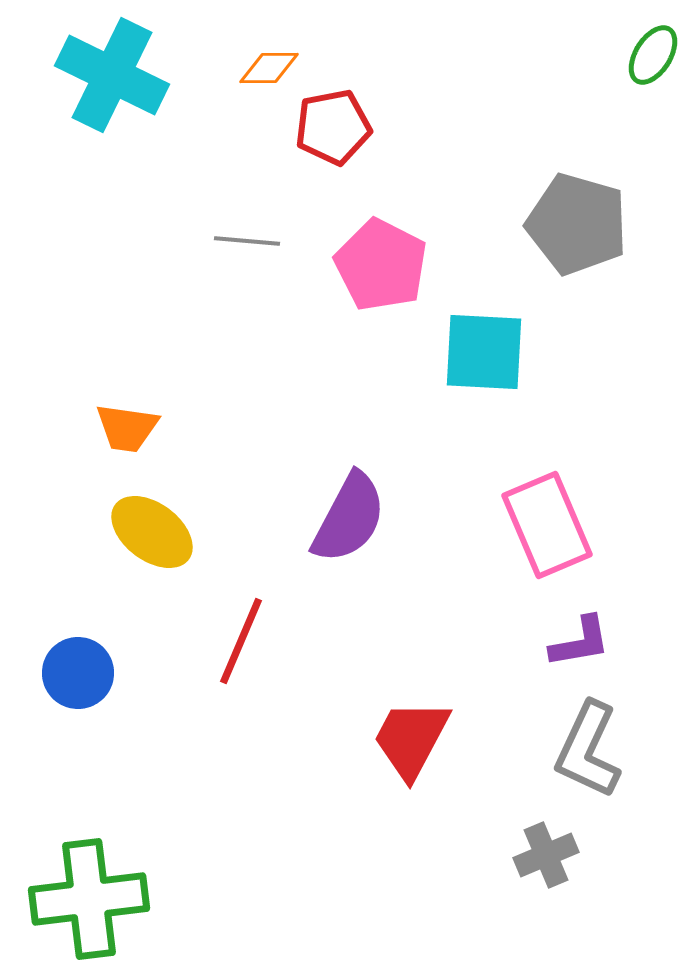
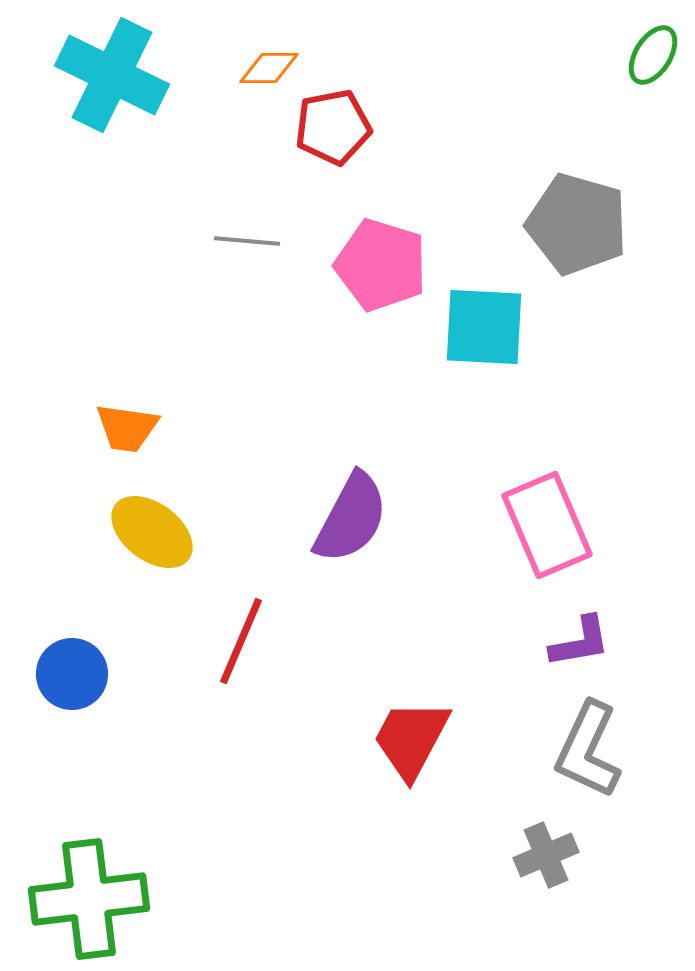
pink pentagon: rotated 10 degrees counterclockwise
cyan square: moved 25 px up
purple semicircle: moved 2 px right
blue circle: moved 6 px left, 1 px down
